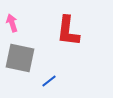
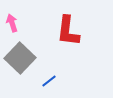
gray square: rotated 32 degrees clockwise
